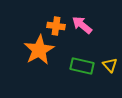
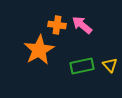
orange cross: moved 1 px right, 1 px up
green rectangle: rotated 25 degrees counterclockwise
